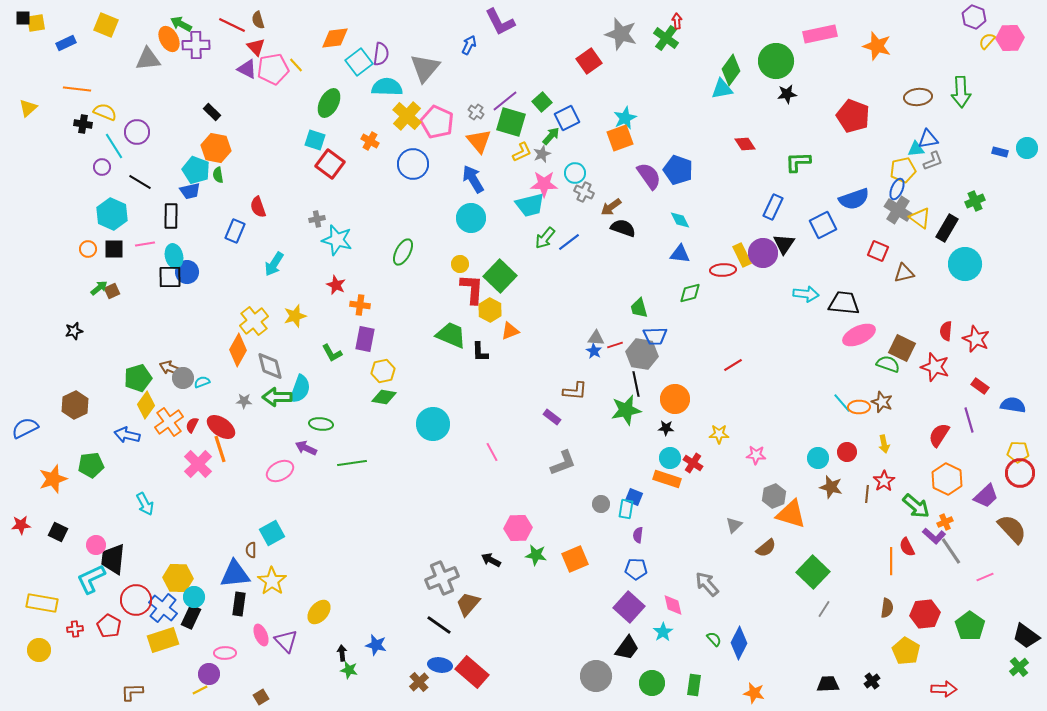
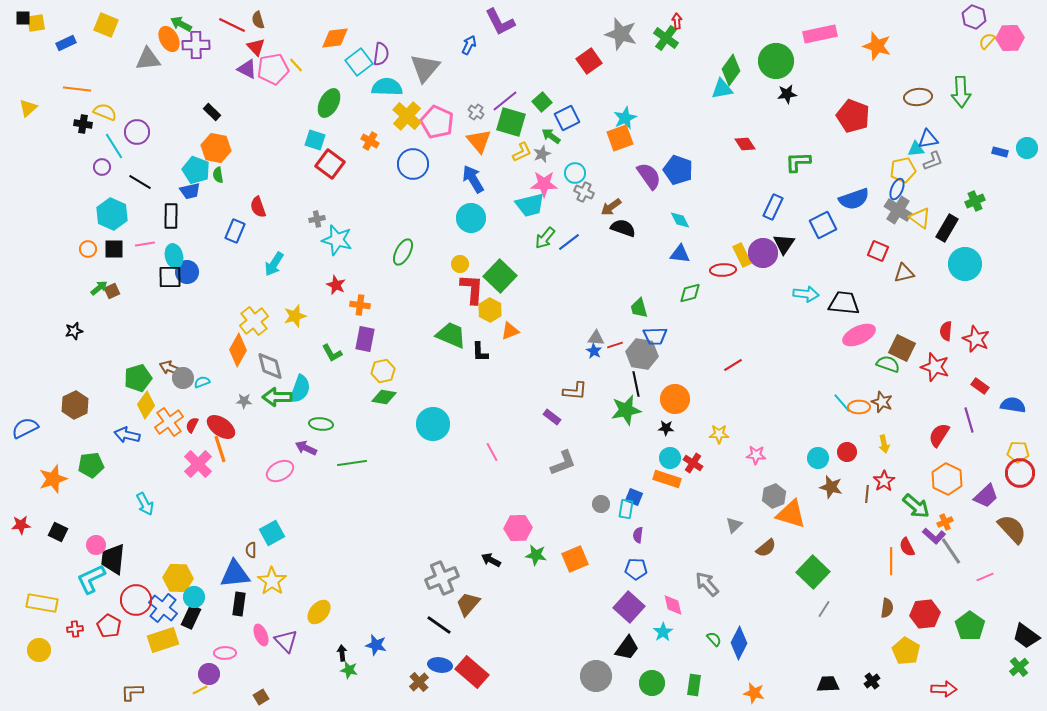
green arrow at (551, 136): rotated 96 degrees counterclockwise
